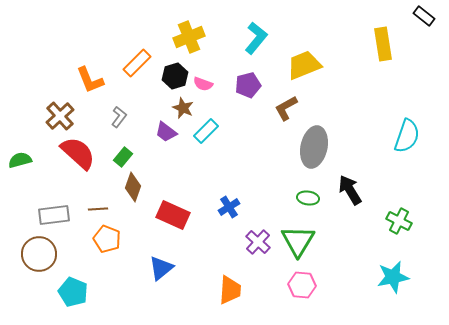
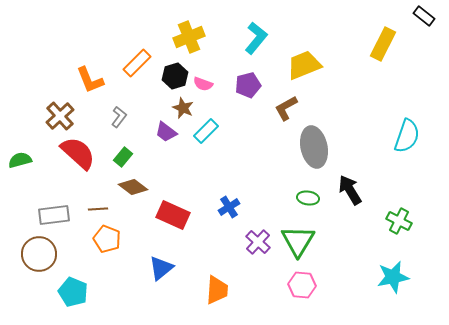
yellow rectangle: rotated 36 degrees clockwise
gray ellipse: rotated 24 degrees counterclockwise
brown diamond: rotated 72 degrees counterclockwise
orange trapezoid: moved 13 px left
